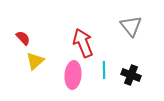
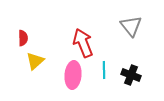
red semicircle: rotated 42 degrees clockwise
